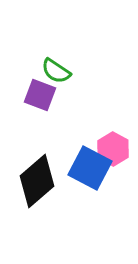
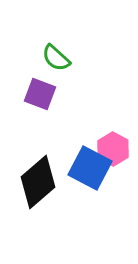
green semicircle: moved 13 px up; rotated 8 degrees clockwise
purple square: moved 1 px up
black diamond: moved 1 px right, 1 px down
